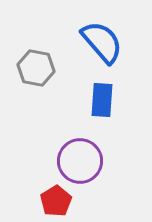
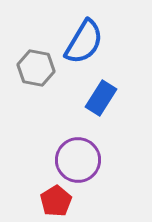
blue semicircle: moved 18 px left; rotated 72 degrees clockwise
blue rectangle: moved 1 px left, 2 px up; rotated 28 degrees clockwise
purple circle: moved 2 px left, 1 px up
